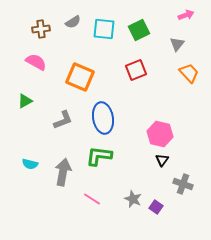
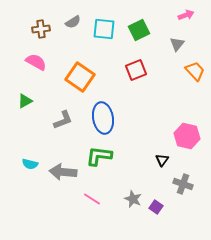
orange trapezoid: moved 6 px right, 2 px up
orange square: rotated 12 degrees clockwise
pink hexagon: moved 27 px right, 2 px down
gray arrow: rotated 96 degrees counterclockwise
